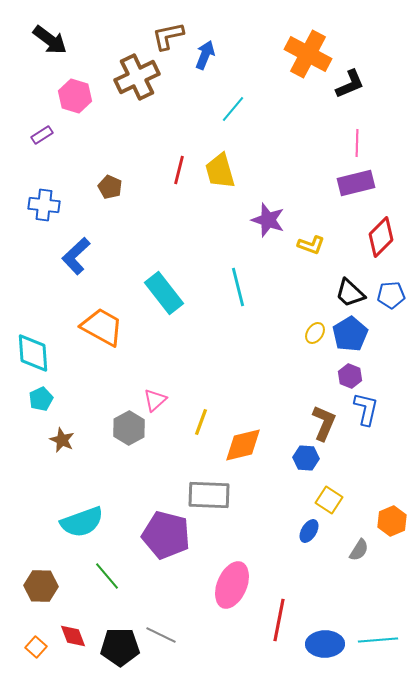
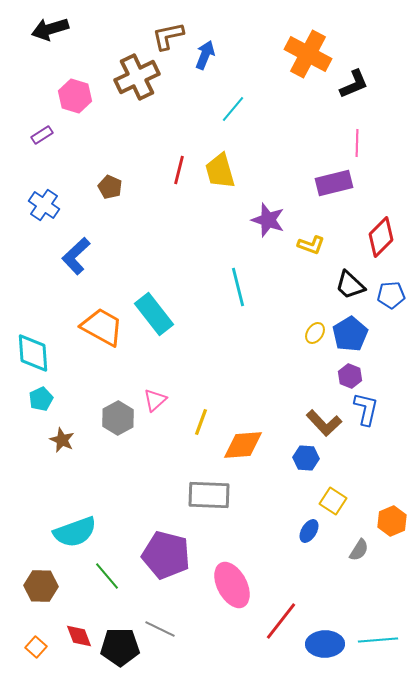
black arrow at (50, 40): moved 11 px up; rotated 126 degrees clockwise
black L-shape at (350, 84): moved 4 px right
purple rectangle at (356, 183): moved 22 px left
blue cross at (44, 205): rotated 28 degrees clockwise
cyan rectangle at (164, 293): moved 10 px left, 21 px down
black trapezoid at (350, 293): moved 8 px up
brown L-shape at (324, 423): rotated 114 degrees clockwise
gray hexagon at (129, 428): moved 11 px left, 10 px up
orange diamond at (243, 445): rotated 9 degrees clockwise
yellow square at (329, 500): moved 4 px right, 1 px down
cyan semicircle at (82, 522): moved 7 px left, 10 px down
purple pentagon at (166, 535): moved 20 px down
pink ellipse at (232, 585): rotated 51 degrees counterclockwise
red line at (279, 620): moved 2 px right, 1 px down; rotated 27 degrees clockwise
gray line at (161, 635): moved 1 px left, 6 px up
red diamond at (73, 636): moved 6 px right
